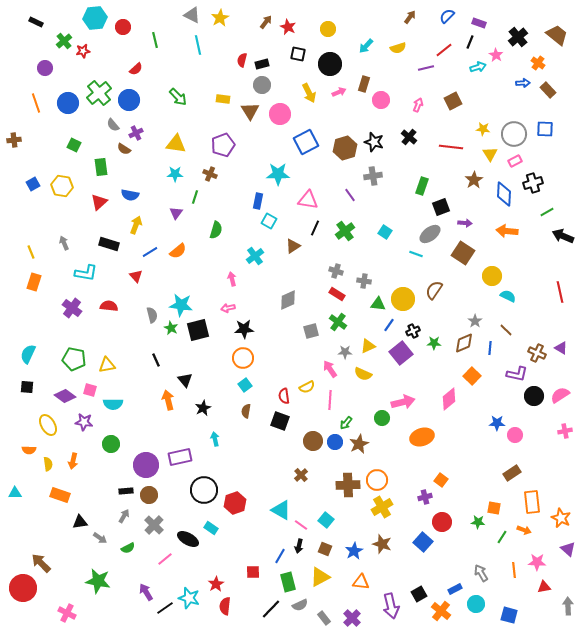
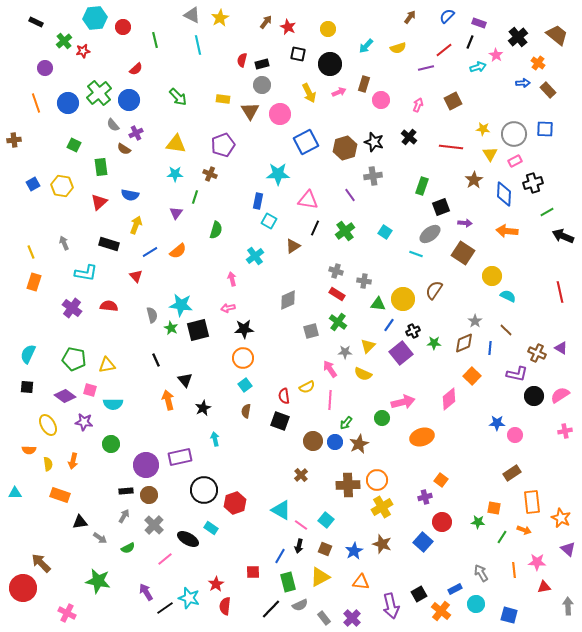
yellow triangle at (368, 346): rotated 21 degrees counterclockwise
